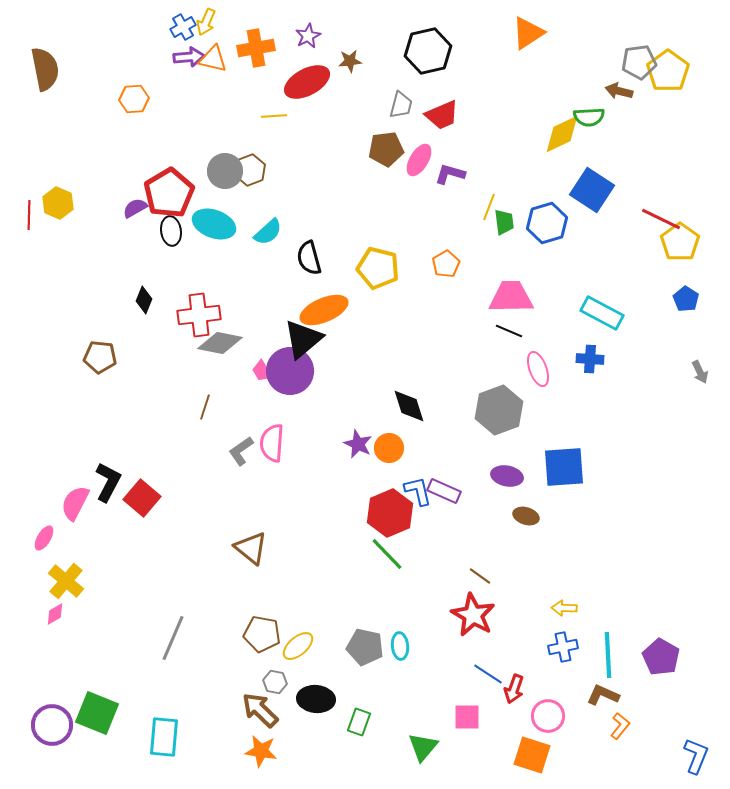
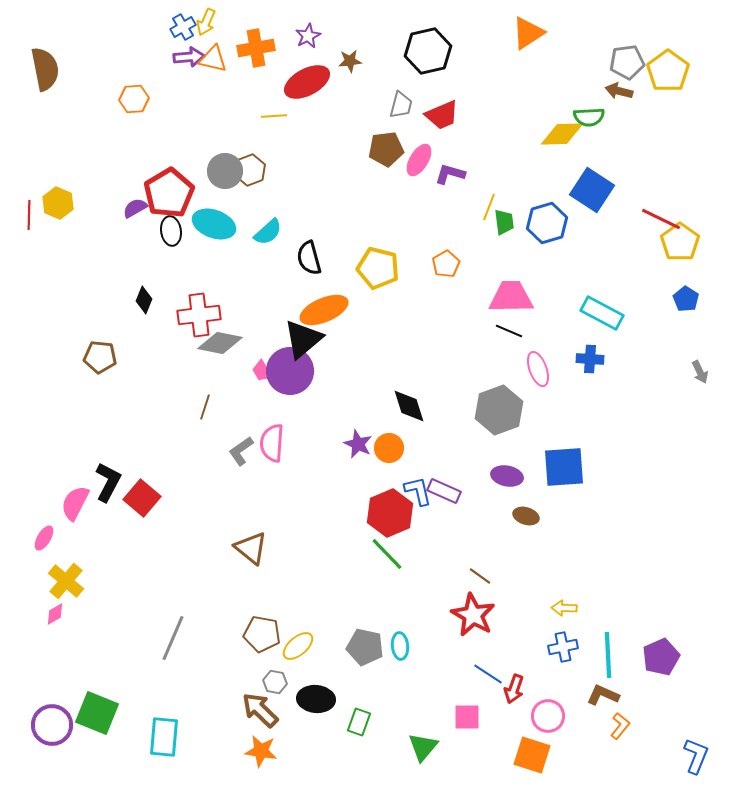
gray pentagon at (639, 62): moved 12 px left
yellow diamond at (562, 134): rotated 24 degrees clockwise
purple pentagon at (661, 657): rotated 18 degrees clockwise
